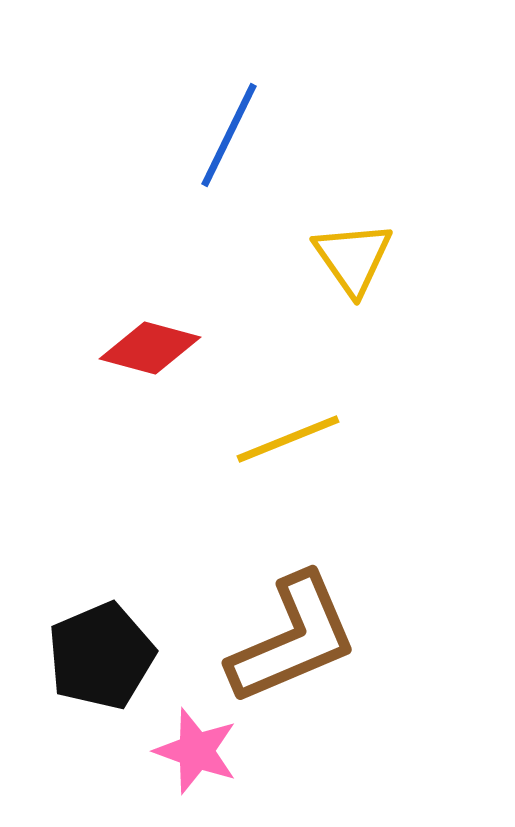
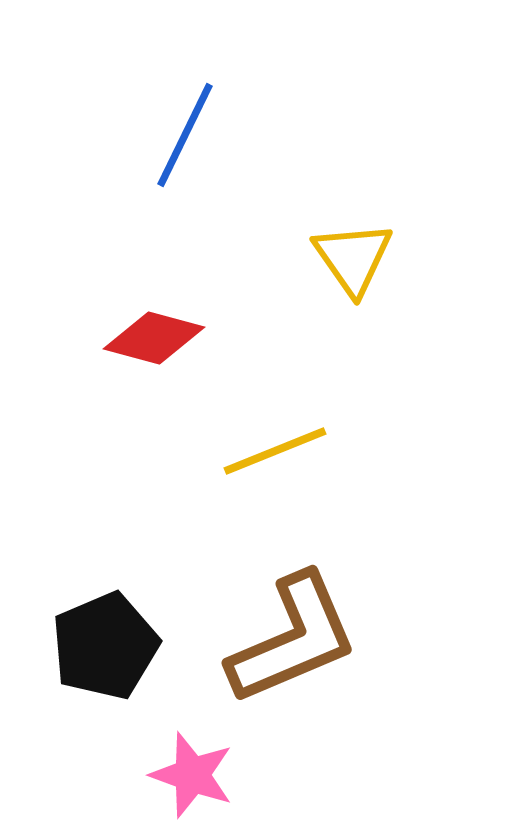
blue line: moved 44 px left
red diamond: moved 4 px right, 10 px up
yellow line: moved 13 px left, 12 px down
black pentagon: moved 4 px right, 10 px up
pink star: moved 4 px left, 24 px down
